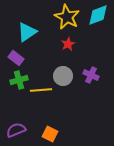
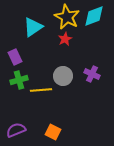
cyan diamond: moved 4 px left, 1 px down
cyan triangle: moved 6 px right, 5 px up
red star: moved 3 px left, 5 px up
purple rectangle: moved 1 px left, 1 px up; rotated 28 degrees clockwise
purple cross: moved 1 px right, 1 px up
orange square: moved 3 px right, 2 px up
